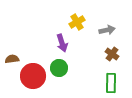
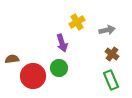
green rectangle: moved 3 px up; rotated 24 degrees counterclockwise
